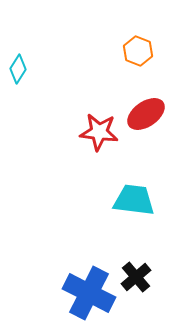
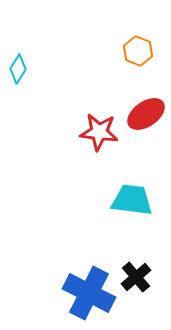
cyan trapezoid: moved 2 px left
